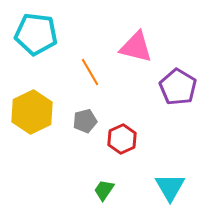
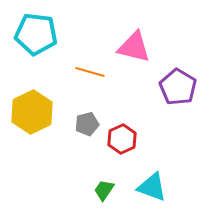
pink triangle: moved 2 px left
orange line: rotated 44 degrees counterclockwise
gray pentagon: moved 2 px right, 3 px down
cyan triangle: moved 18 px left; rotated 40 degrees counterclockwise
